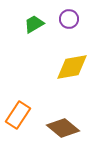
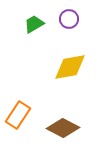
yellow diamond: moved 2 px left
brown diamond: rotated 12 degrees counterclockwise
